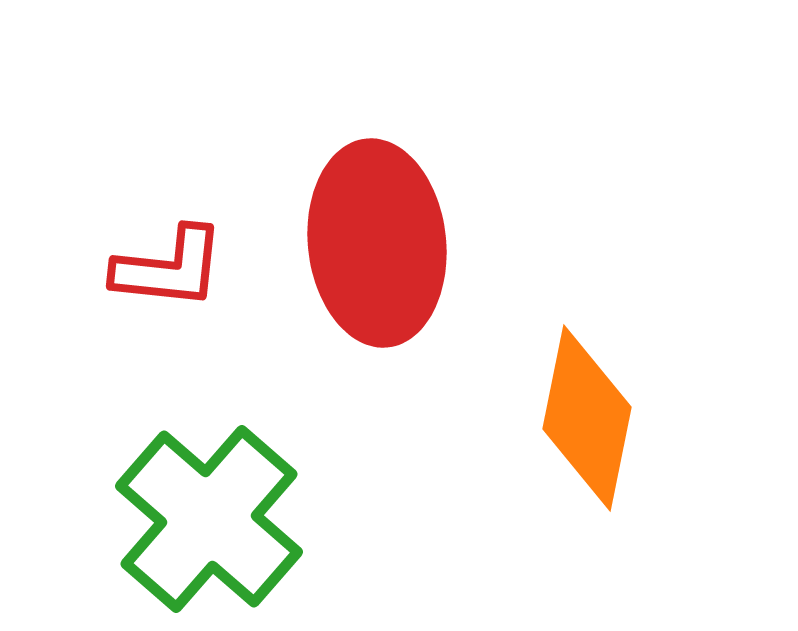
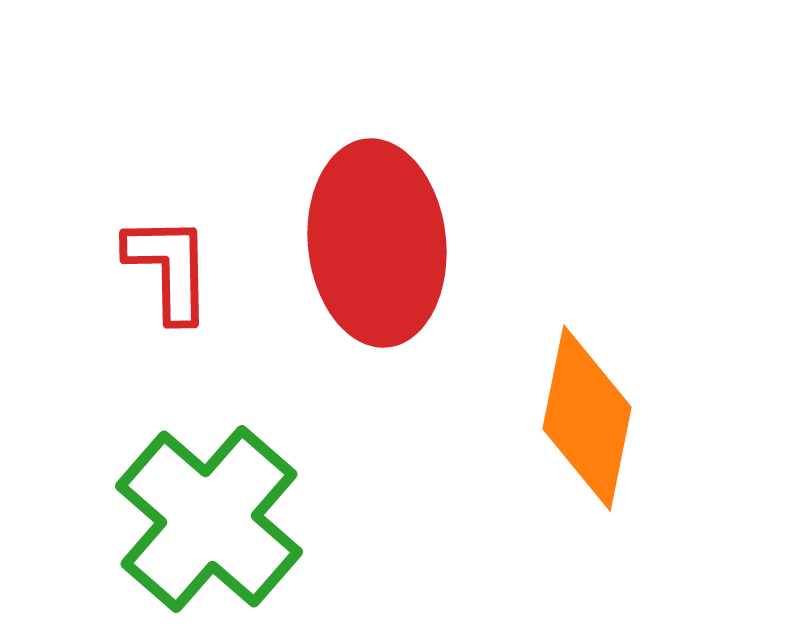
red L-shape: rotated 97 degrees counterclockwise
